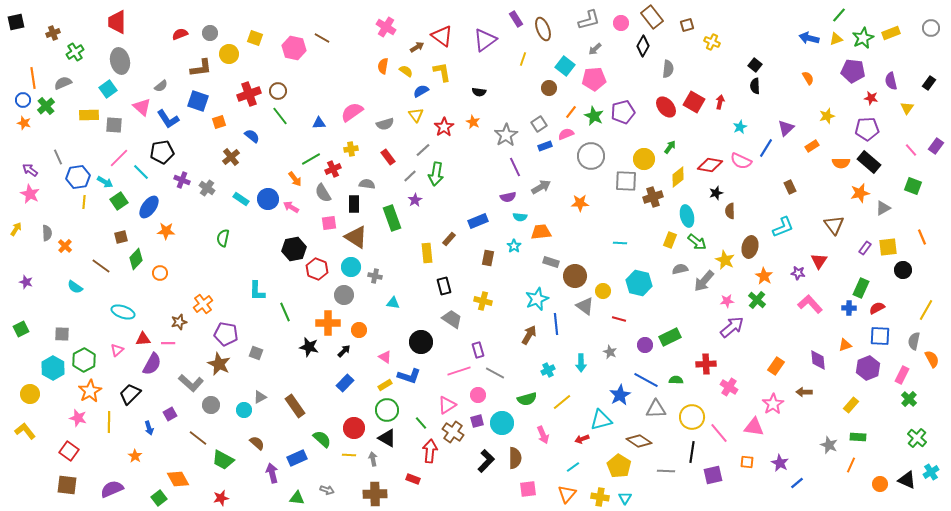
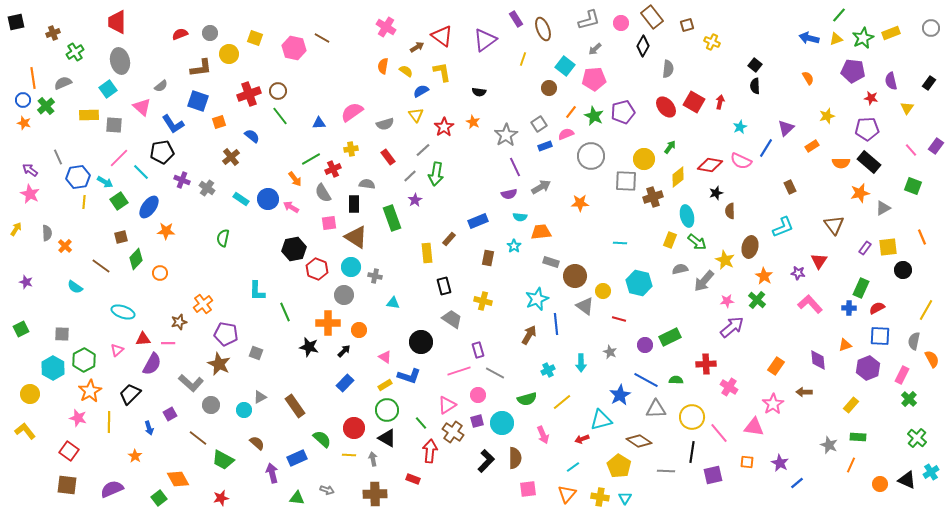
blue L-shape at (168, 119): moved 5 px right, 5 px down
purple semicircle at (508, 197): moved 1 px right, 3 px up
